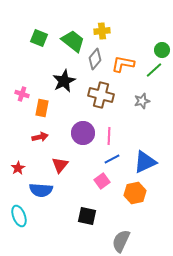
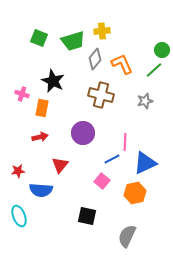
green trapezoid: rotated 125 degrees clockwise
orange L-shape: moved 1 px left; rotated 55 degrees clockwise
black star: moved 11 px left; rotated 20 degrees counterclockwise
gray star: moved 3 px right
pink line: moved 16 px right, 6 px down
blue triangle: moved 1 px down
red star: moved 3 px down; rotated 24 degrees clockwise
pink square: rotated 14 degrees counterclockwise
gray semicircle: moved 6 px right, 5 px up
